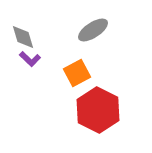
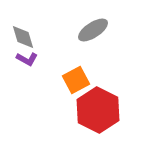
purple L-shape: moved 3 px left; rotated 15 degrees counterclockwise
orange square: moved 1 px left, 7 px down
